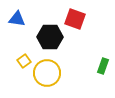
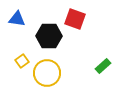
black hexagon: moved 1 px left, 1 px up
yellow square: moved 2 px left
green rectangle: rotated 28 degrees clockwise
